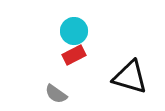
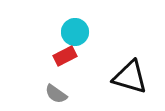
cyan circle: moved 1 px right, 1 px down
red rectangle: moved 9 px left, 1 px down
